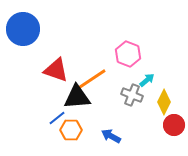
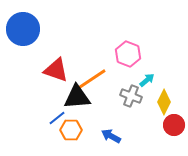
gray cross: moved 1 px left, 1 px down
